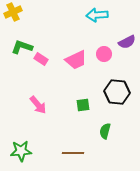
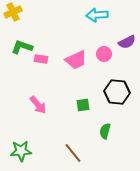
pink rectangle: rotated 24 degrees counterclockwise
brown line: rotated 50 degrees clockwise
